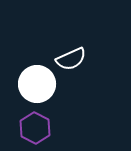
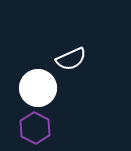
white circle: moved 1 px right, 4 px down
